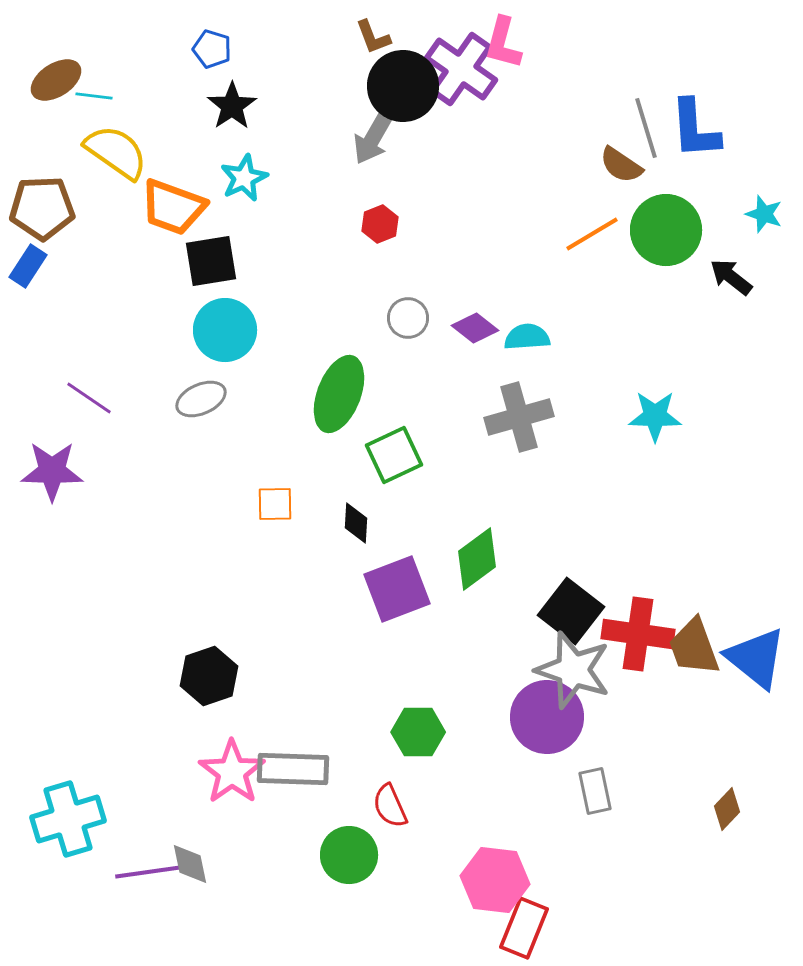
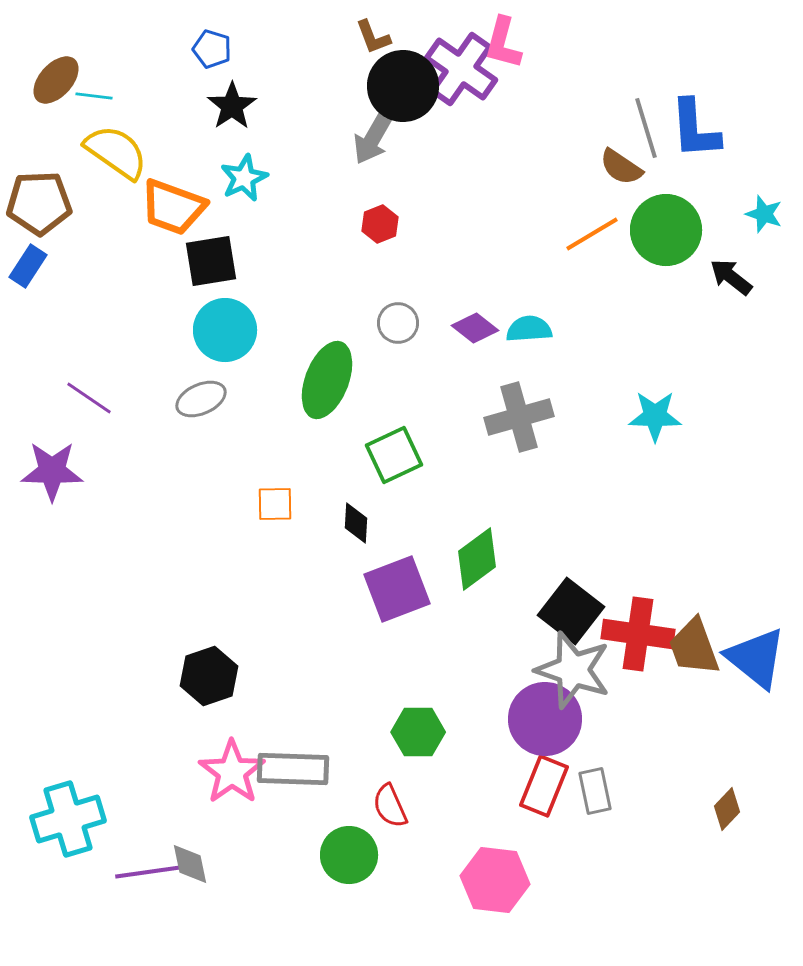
brown ellipse at (56, 80): rotated 15 degrees counterclockwise
brown semicircle at (621, 165): moved 2 px down
brown pentagon at (42, 208): moved 3 px left, 5 px up
gray circle at (408, 318): moved 10 px left, 5 px down
cyan semicircle at (527, 337): moved 2 px right, 8 px up
green ellipse at (339, 394): moved 12 px left, 14 px up
purple circle at (547, 717): moved 2 px left, 2 px down
red rectangle at (524, 928): moved 20 px right, 142 px up
